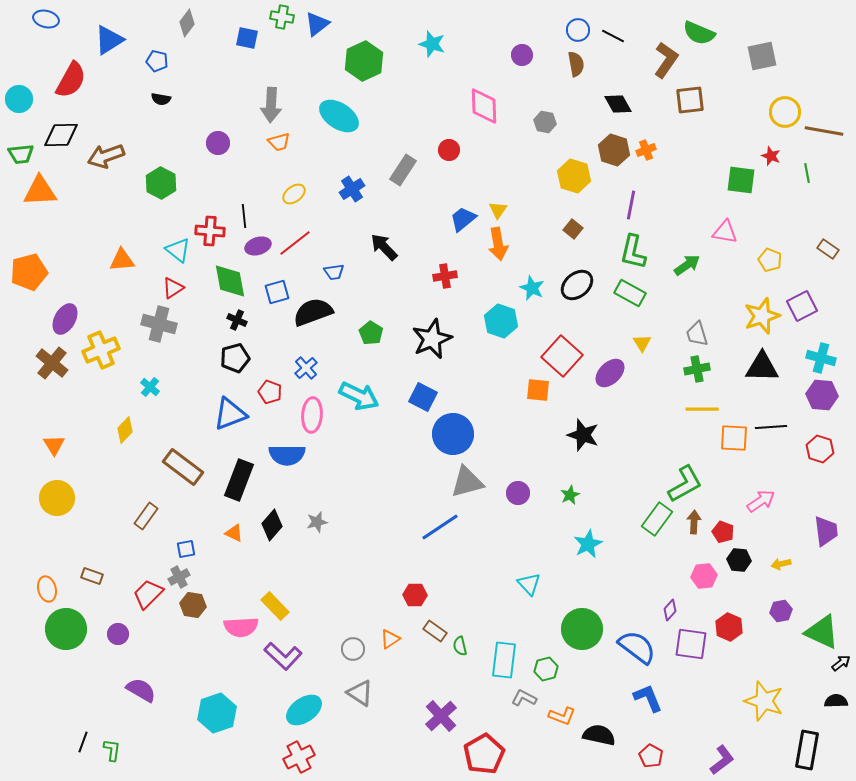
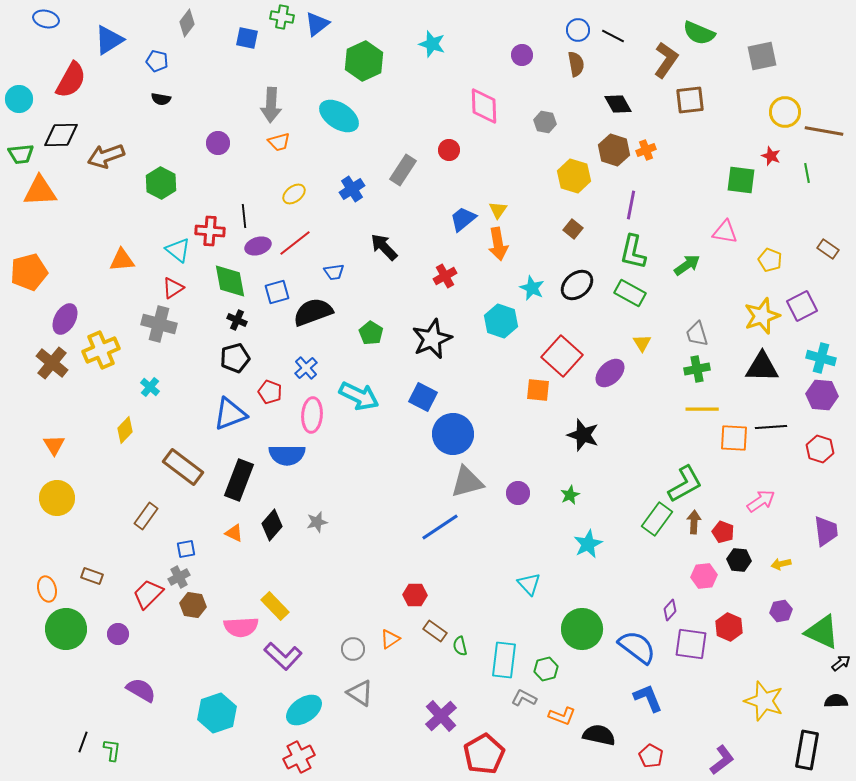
red cross at (445, 276): rotated 20 degrees counterclockwise
